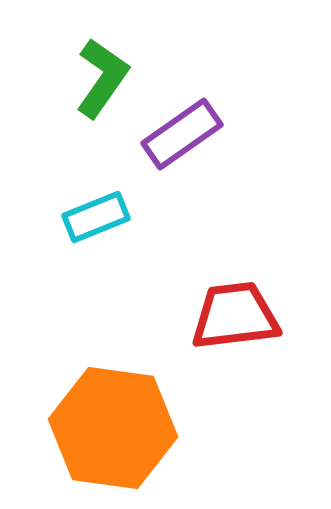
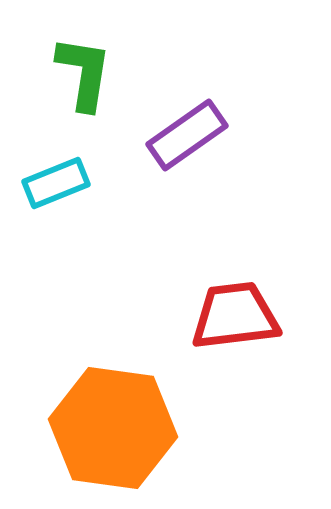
green L-shape: moved 18 px left, 5 px up; rotated 26 degrees counterclockwise
purple rectangle: moved 5 px right, 1 px down
cyan rectangle: moved 40 px left, 34 px up
